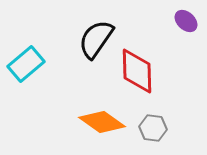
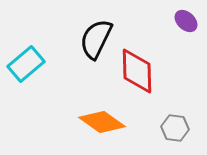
black semicircle: rotated 9 degrees counterclockwise
gray hexagon: moved 22 px right
